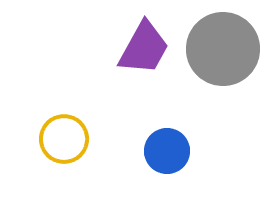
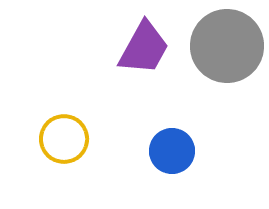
gray circle: moved 4 px right, 3 px up
blue circle: moved 5 px right
